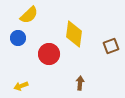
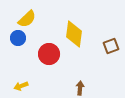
yellow semicircle: moved 2 px left, 4 px down
brown arrow: moved 5 px down
